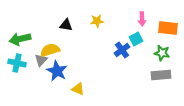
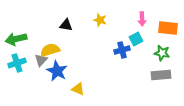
yellow star: moved 3 px right, 1 px up; rotated 24 degrees clockwise
green arrow: moved 4 px left
blue cross: rotated 21 degrees clockwise
cyan cross: rotated 30 degrees counterclockwise
